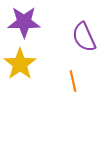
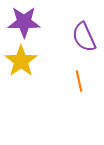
yellow star: moved 1 px right, 3 px up
orange line: moved 6 px right
